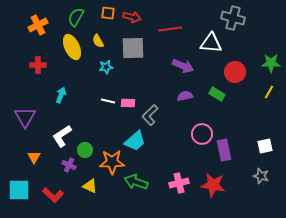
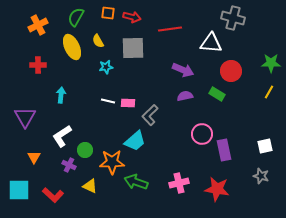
purple arrow: moved 4 px down
red circle: moved 4 px left, 1 px up
cyan arrow: rotated 14 degrees counterclockwise
red star: moved 4 px right, 4 px down
